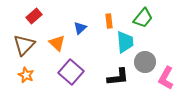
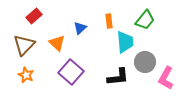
green trapezoid: moved 2 px right, 2 px down
